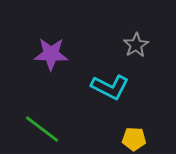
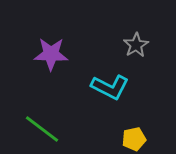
yellow pentagon: rotated 15 degrees counterclockwise
